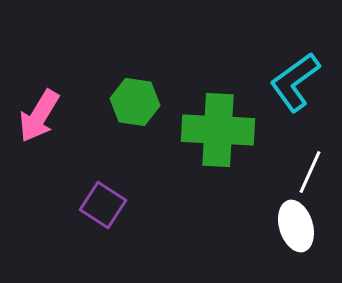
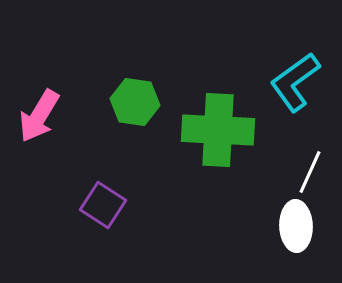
white ellipse: rotated 15 degrees clockwise
